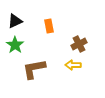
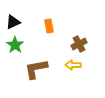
black triangle: moved 2 px left, 1 px down
brown L-shape: moved 2 px right
